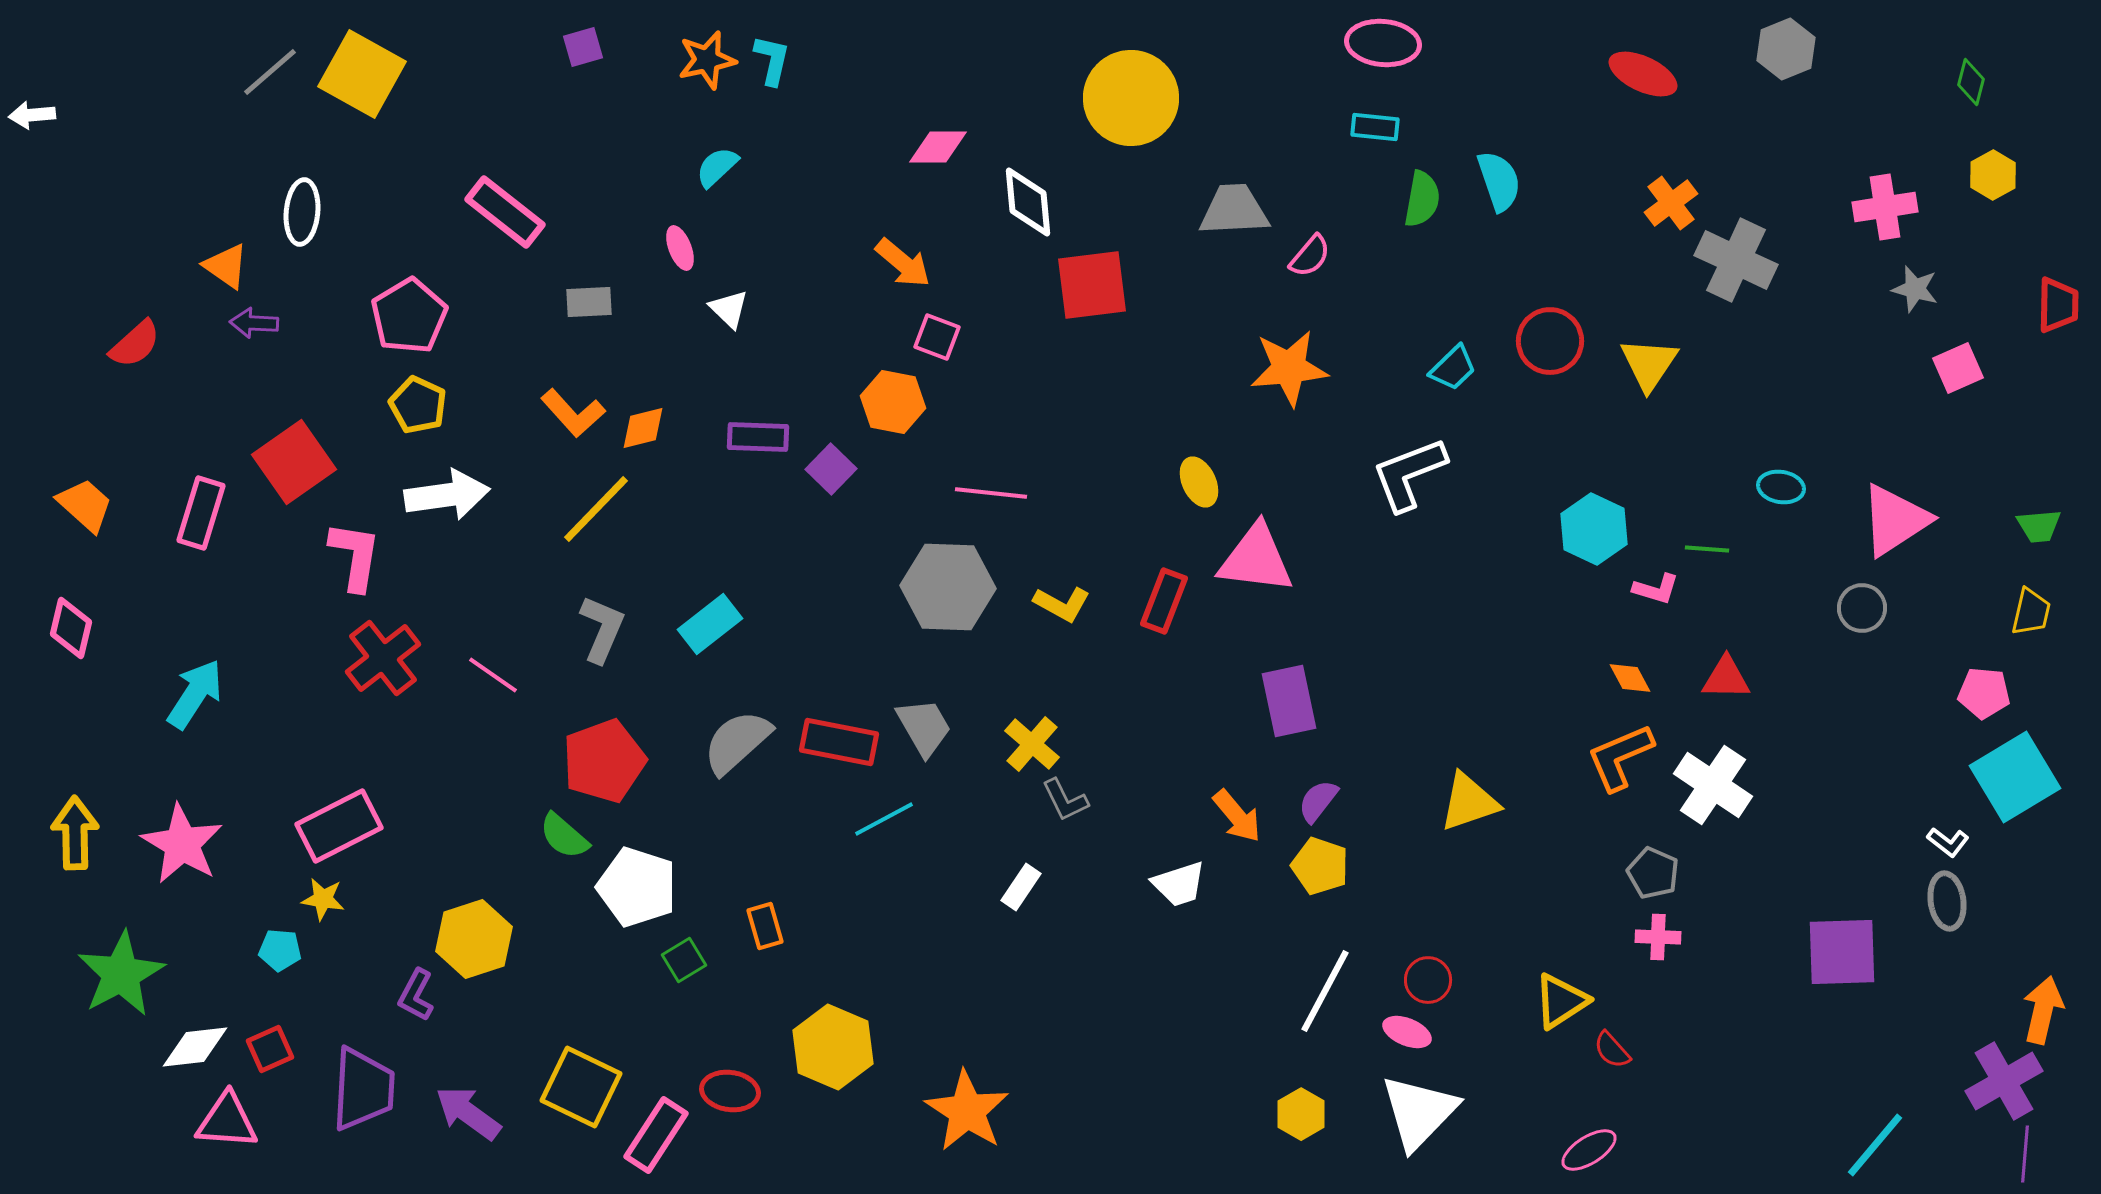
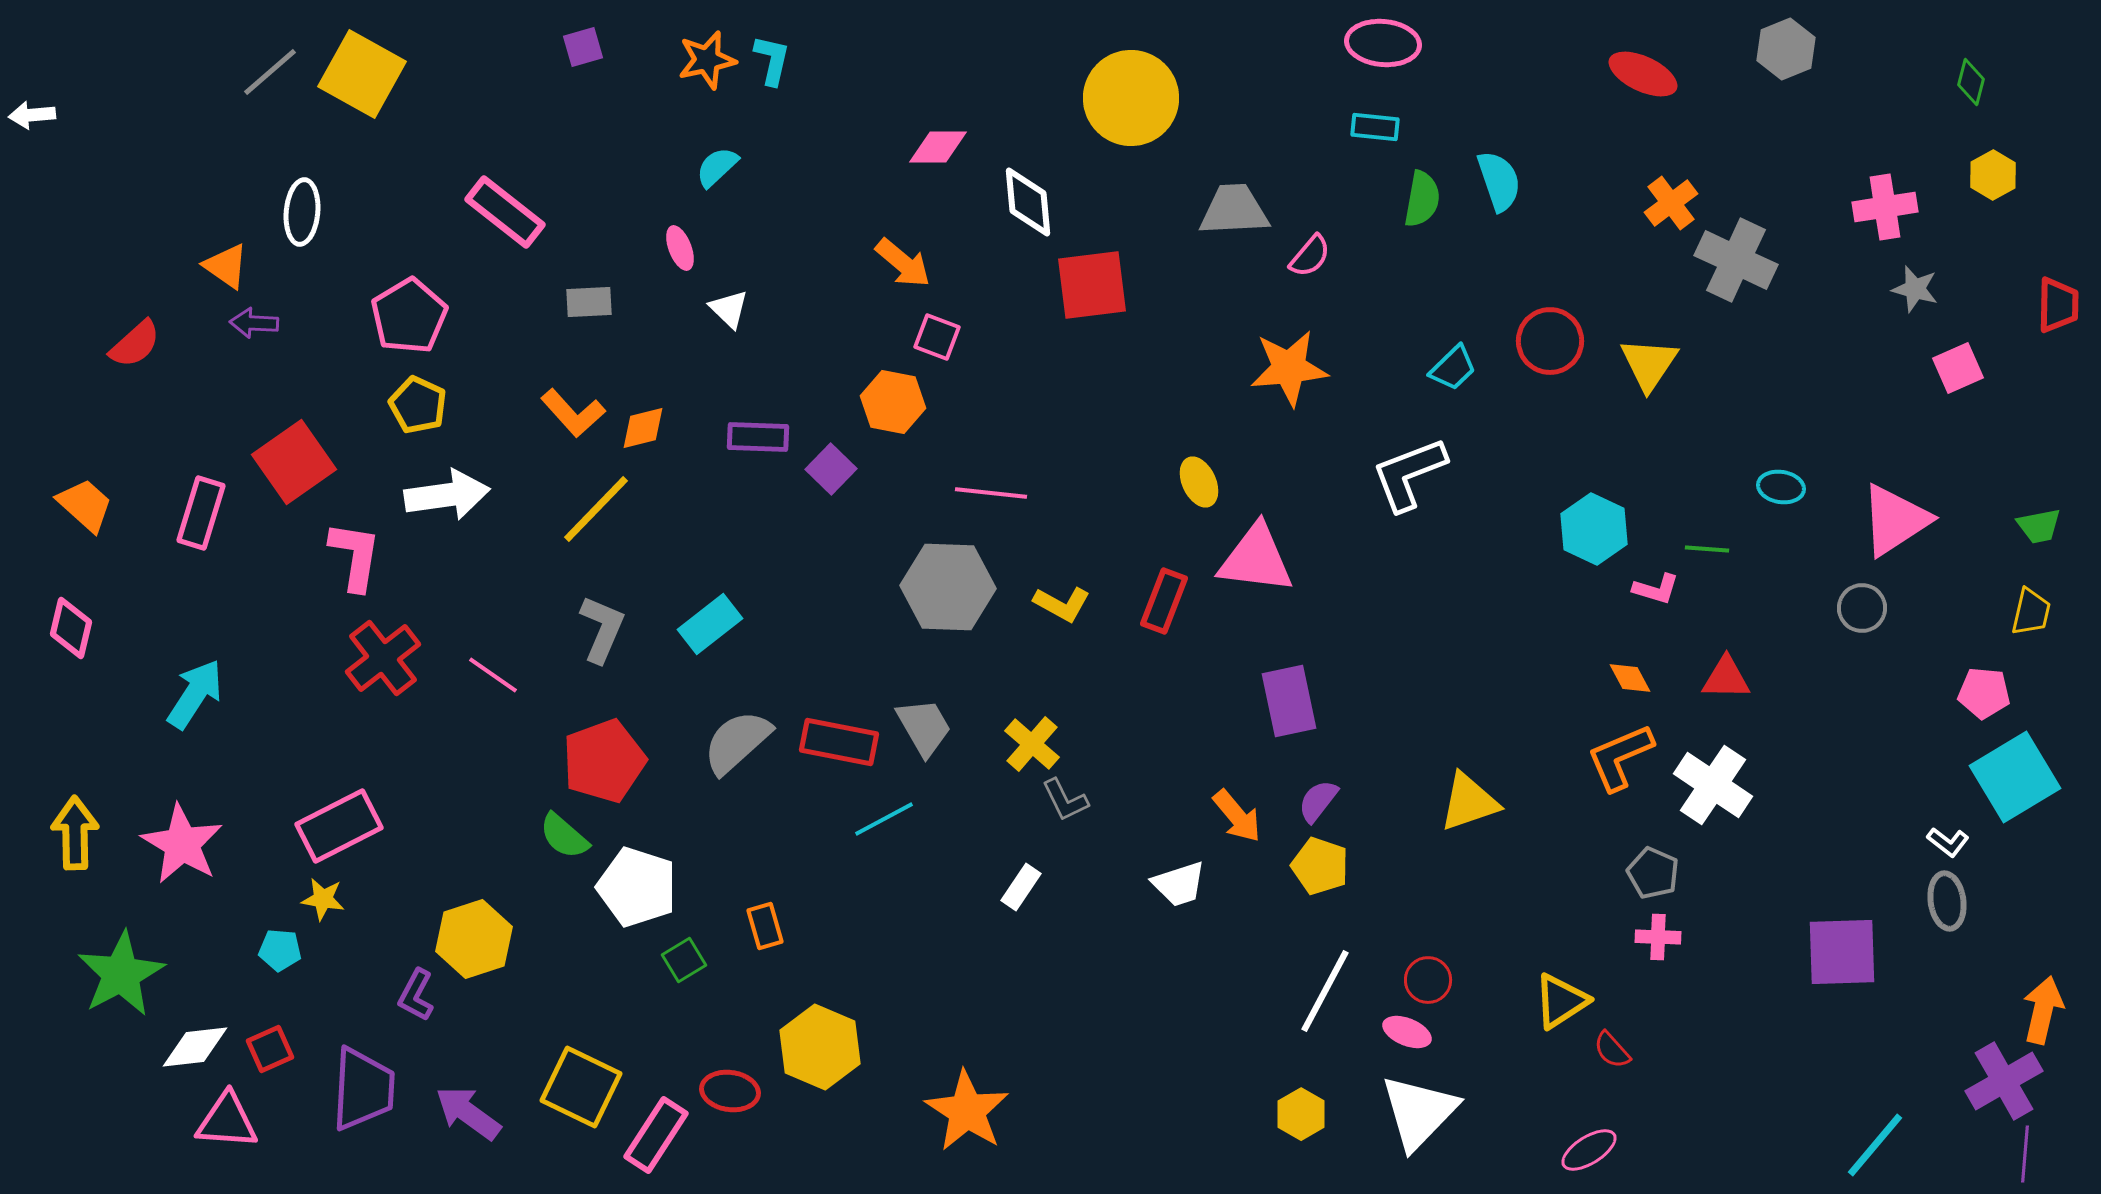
green trapezoid at (2039, 526): rotated 6 degrees counterclockwise
yellow hexagon at (833, 1047): moved 13 px left
